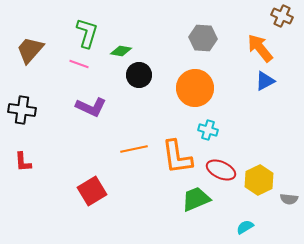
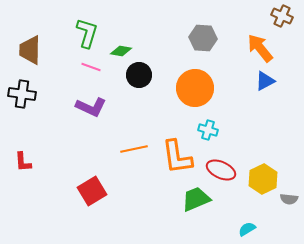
brown trapezoid: rotated 40 degrees counterclockwise
pink line: moved 12 px right, 3 px down
black cross: moved 16 px up
yellow hexagon: moved 4 px right, 1 px up
cyan semicircle: moved 2 px right, 2 px down
